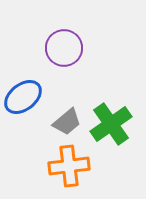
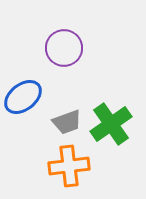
gray trapezoid: rotated 20 degrees clockwise
